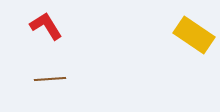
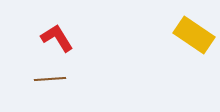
red L-shape: moved 11 px right, 12 px down
